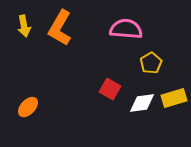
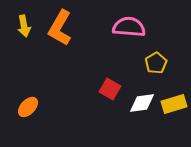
pink semicircle: moved 3 px right, 2 px up
yellow pentagon: moved 5 px right
yellow rectangle: moved 6 px down
